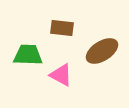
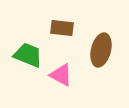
brown ellipse: moved 1 px left, 1 px up; rotated 44 degrees counterclockwise
green trapezoid: rotated 20 degrees clockwise
